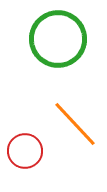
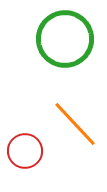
green circle: moved 7 px right
